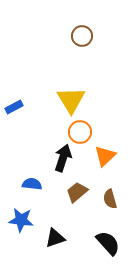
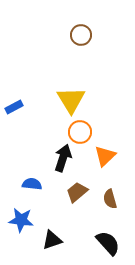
brown circle: moved 1 px left, 1 px up
black triangle: moved 3 px left, 2 px down
